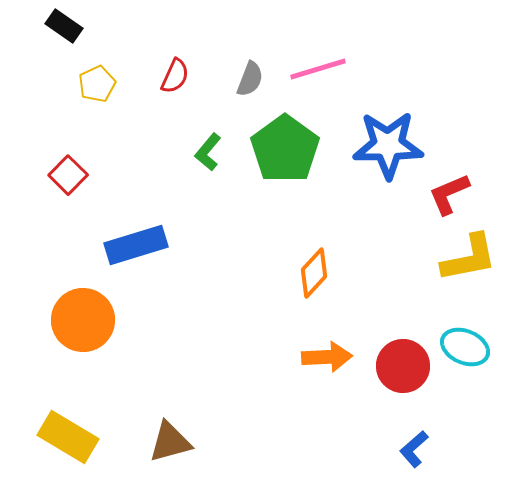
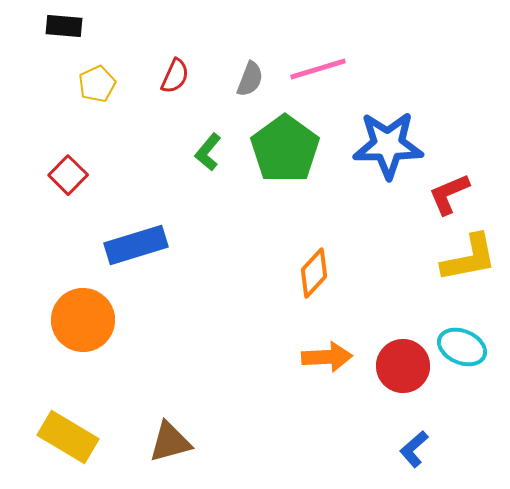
black rectangle: rotated 30 degrees counterclockwise
cyan ellipse: moved 3 px left
